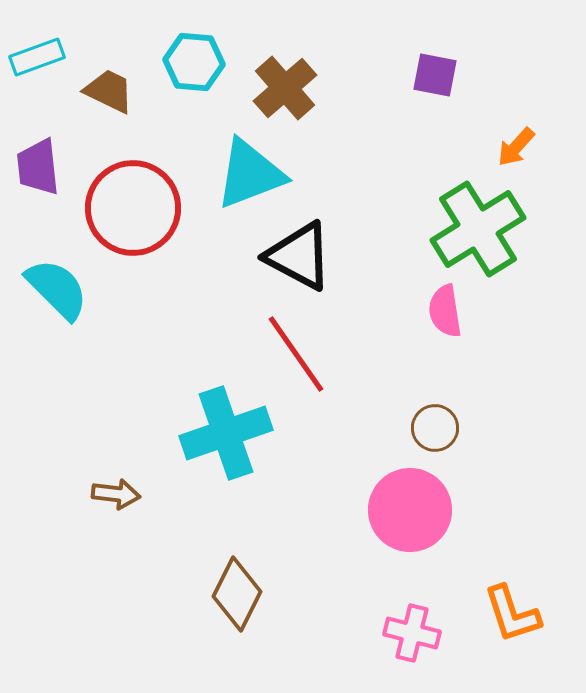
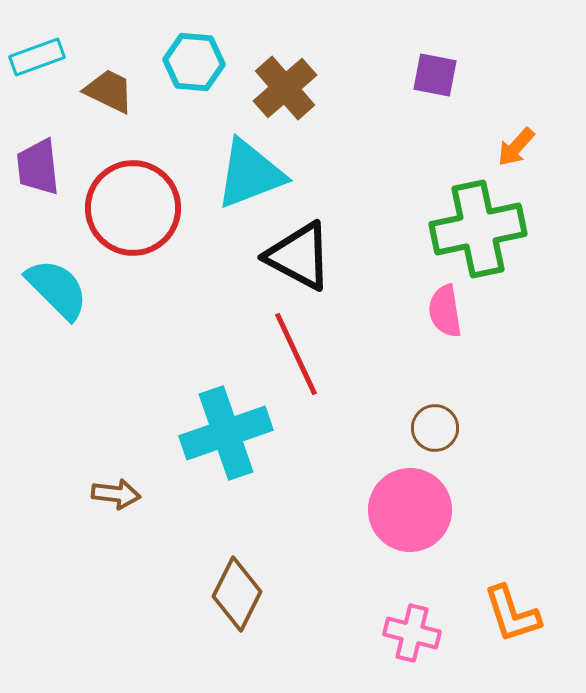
green cross: rotated 20 degrees clockwise
red line: rotated 10 degrees clockwise
